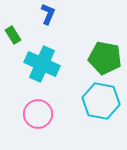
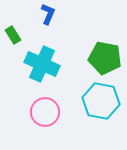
pink circle: moved 7 px right, 2 px up
